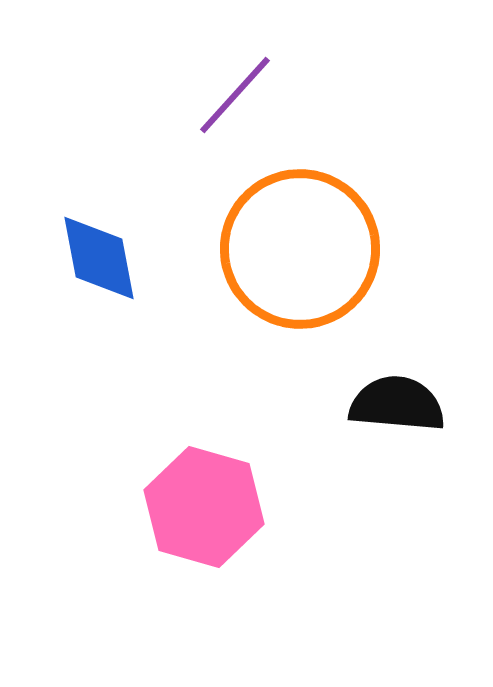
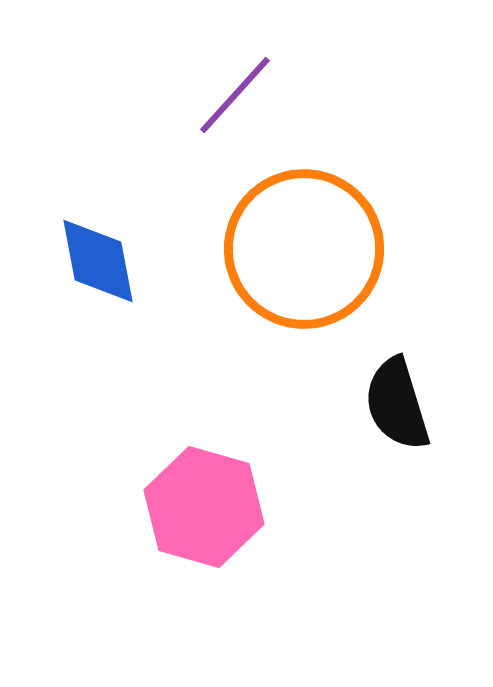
orange circle: moved 4 px right
blue diamond: moved 1 px left, 3 px down
black semicircle: rotated 112 degrees counterclockwise
